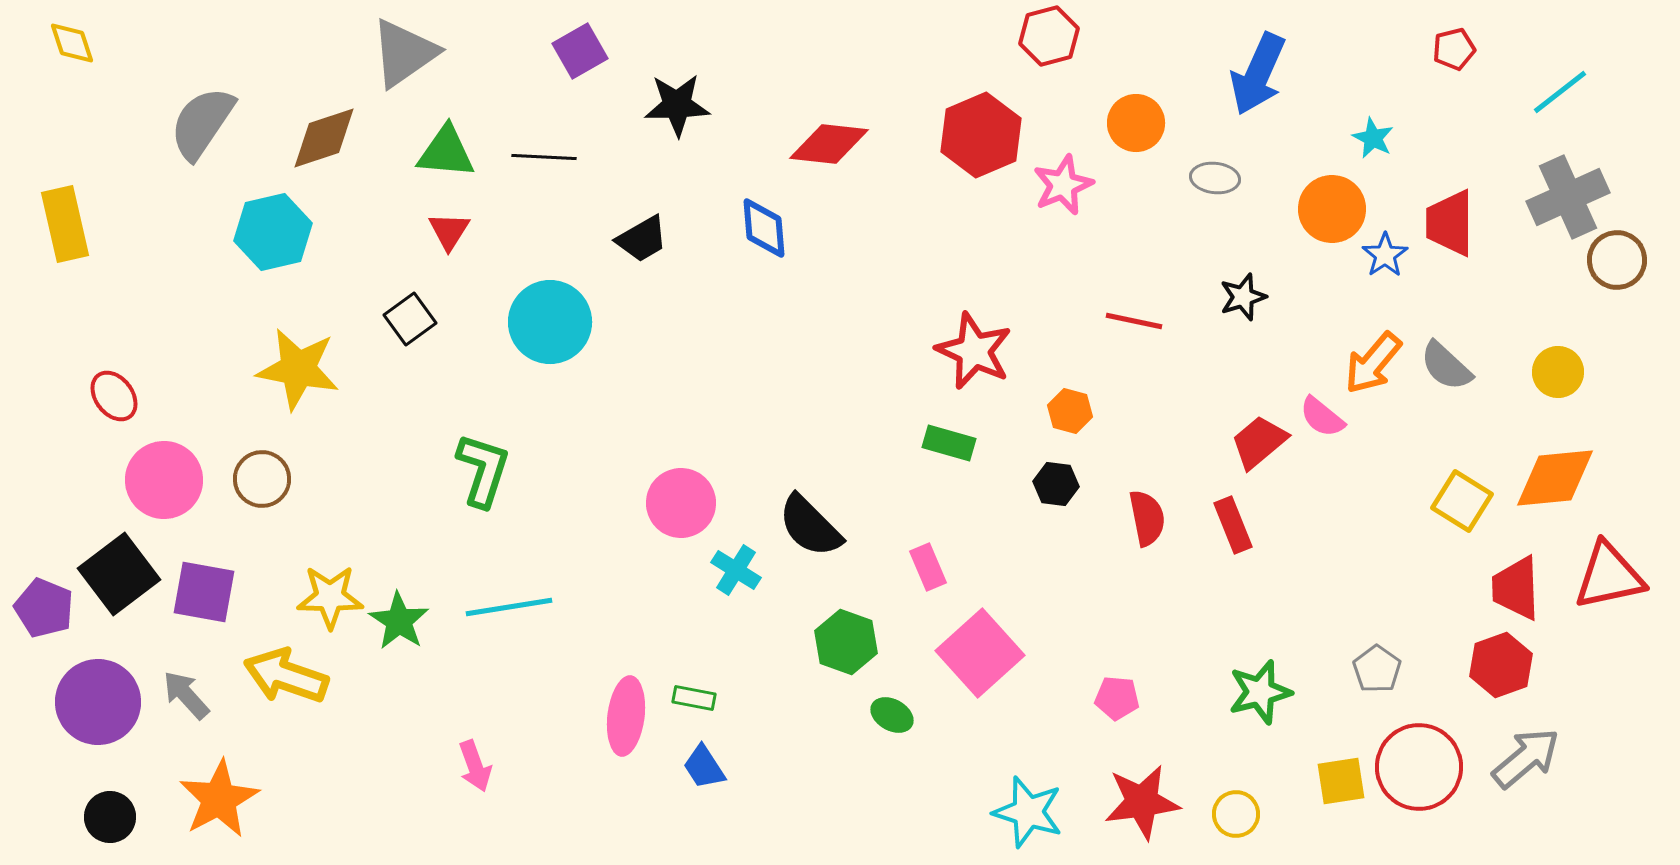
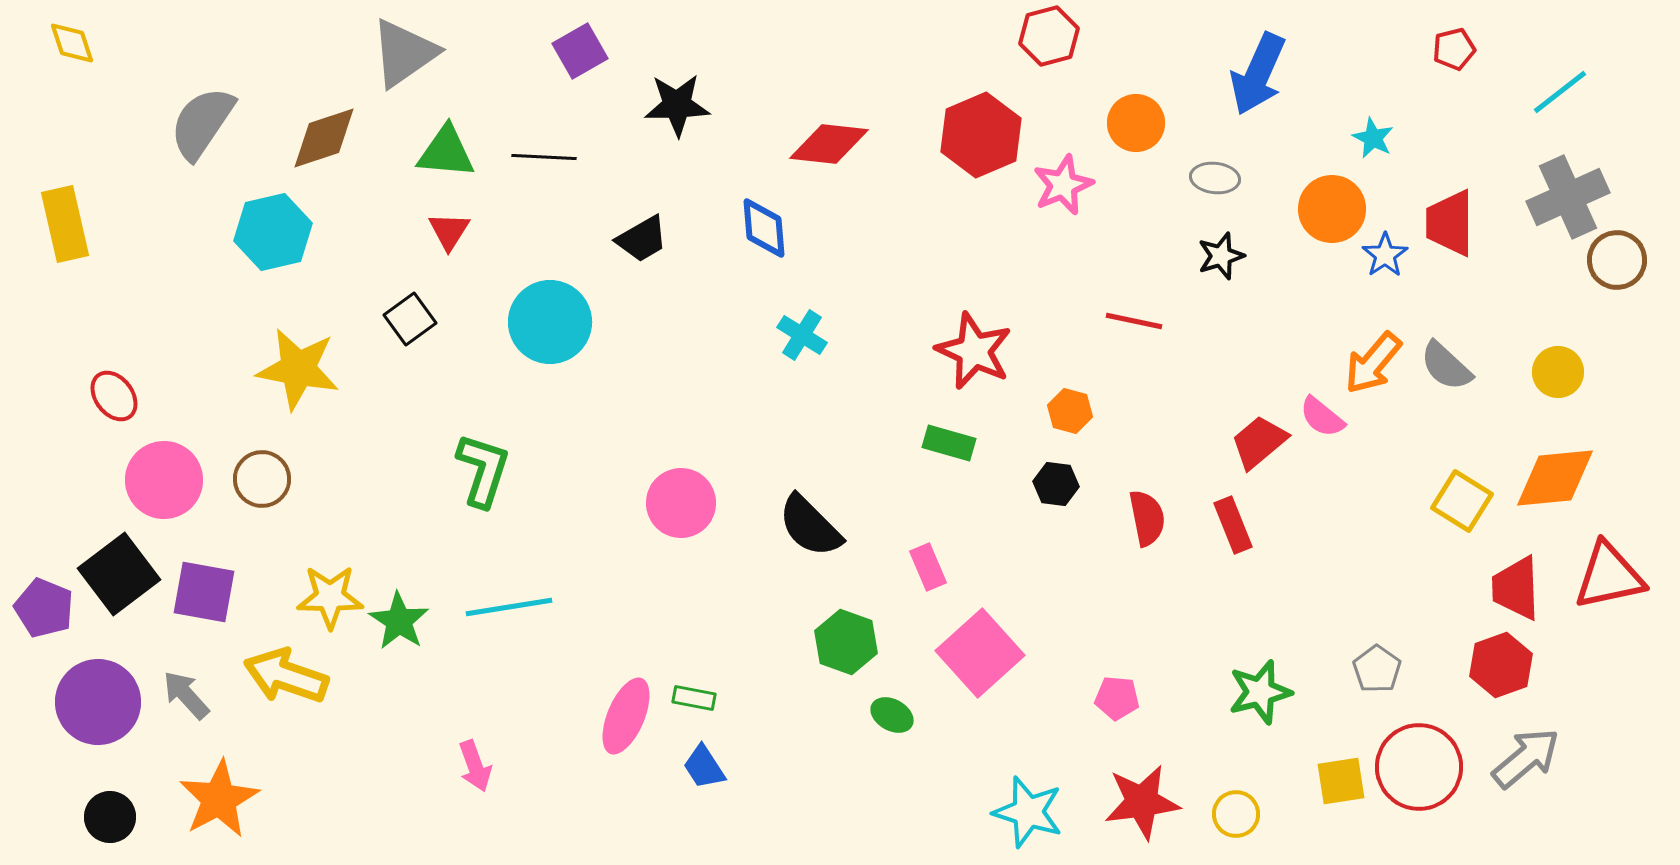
black star at (1243, 297): moved 22 px left, 41 px up
cyan cross at (736, 570): moved 66 px right, 235 px up
pink ellipse at (626, 716): rotated 16 degrees clockwise
